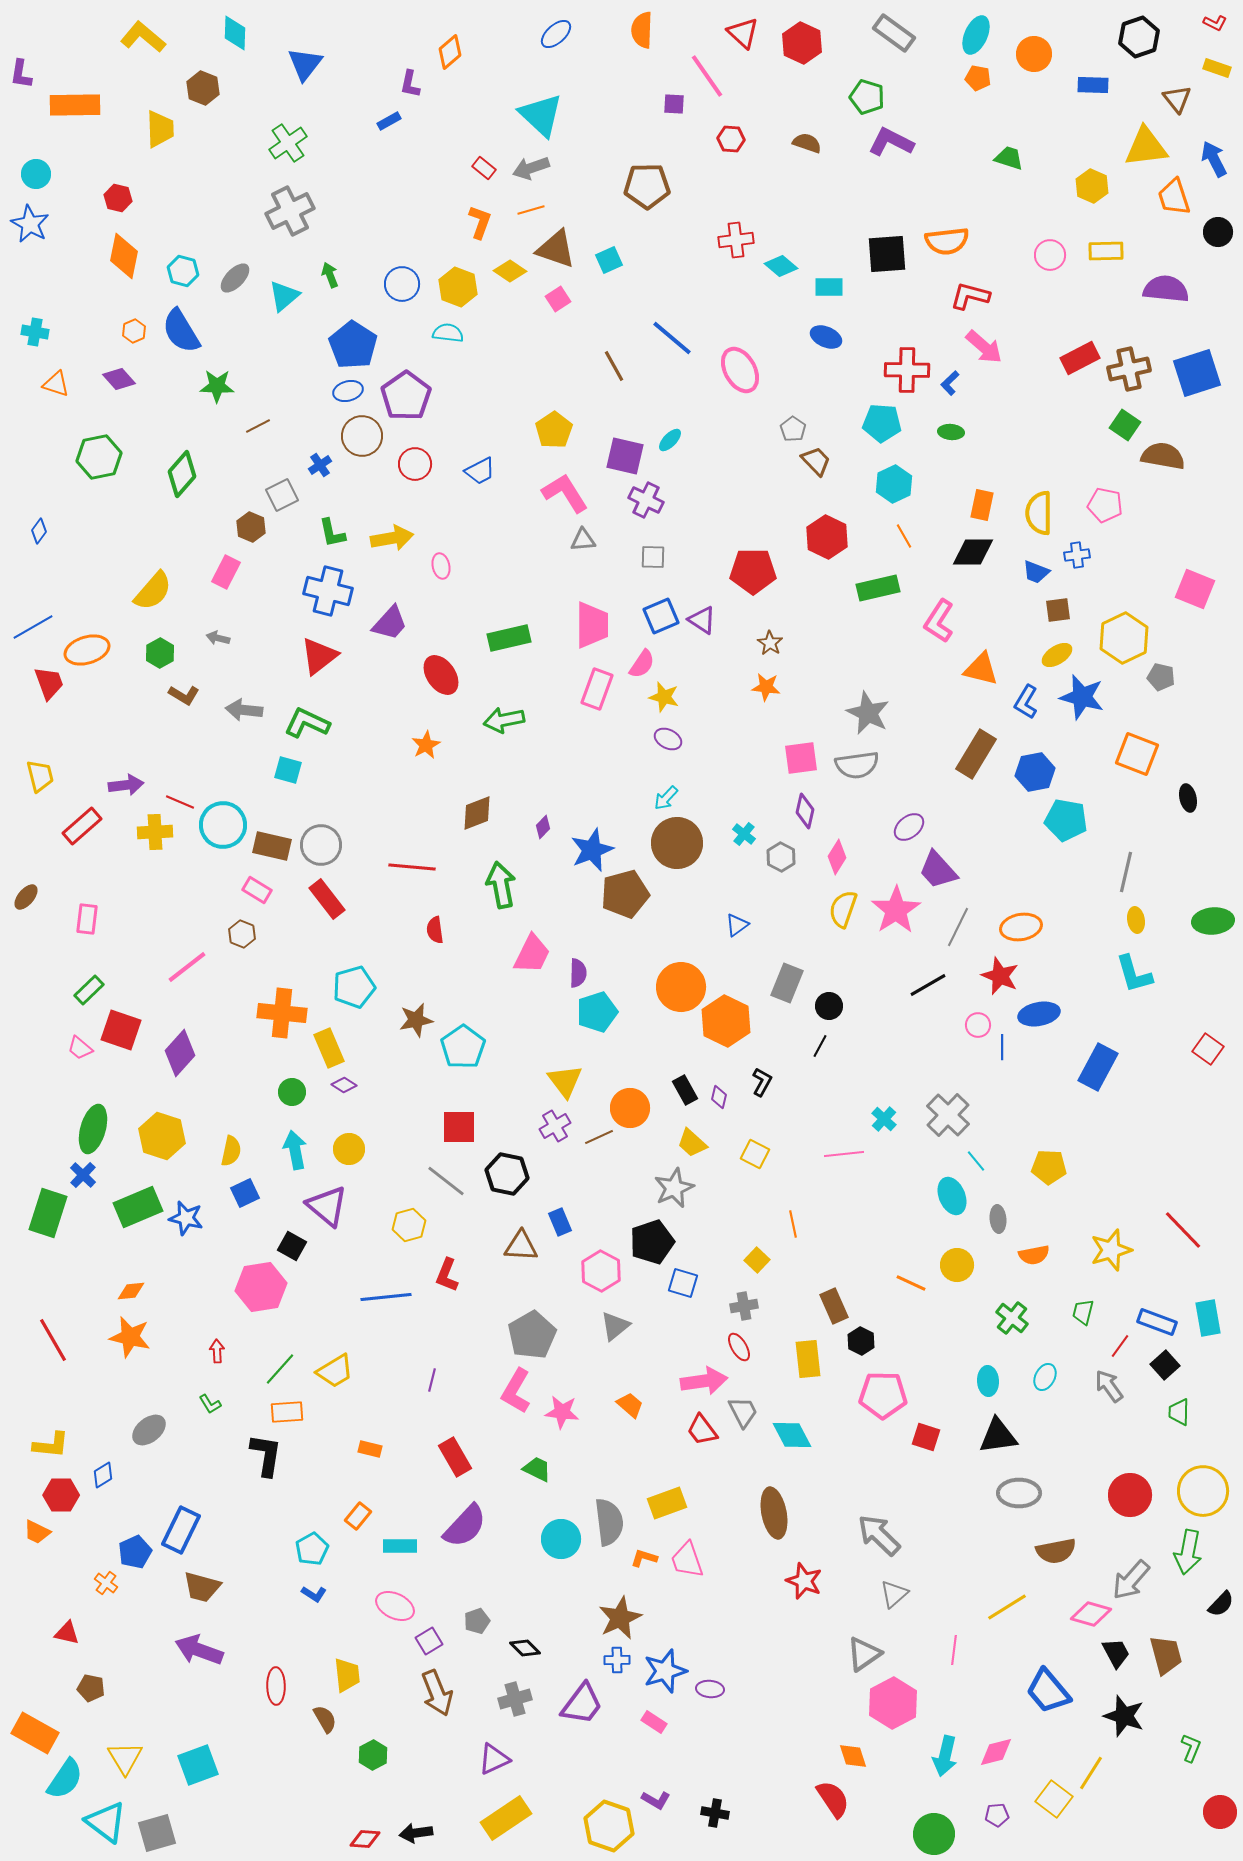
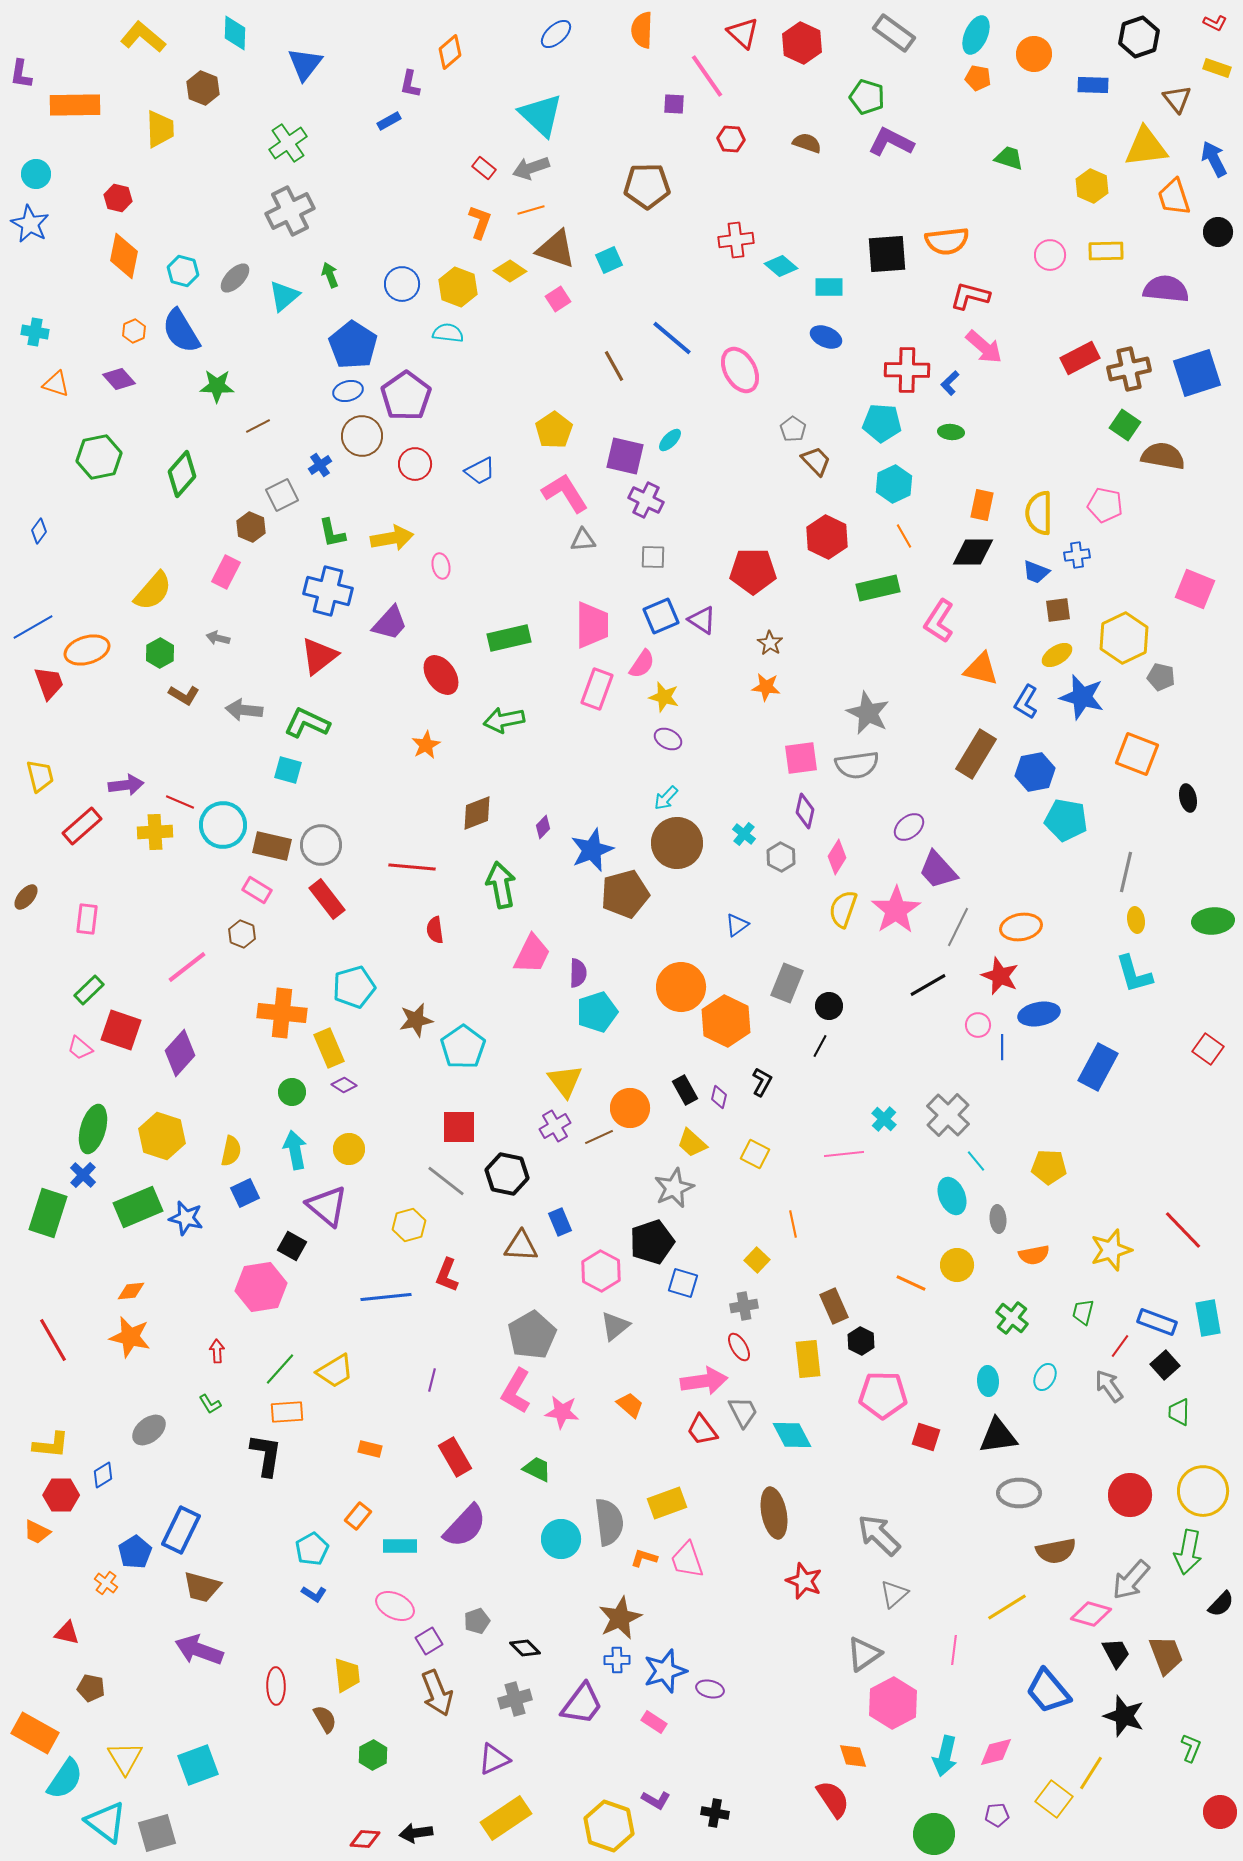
blue pentagon at (135, 1552): rotated 8 degrees counterclockwise
brown trapezoid at (1166, 1655): rotated 6 degrees counterclockwise
purple ellipse at (710, 1689): rotated 8 degrees clockwise
